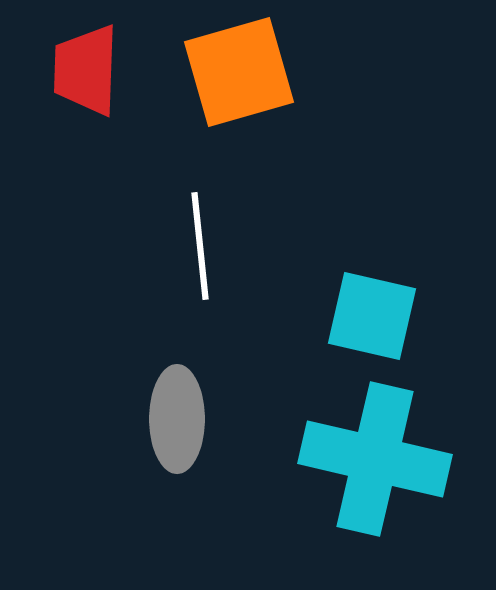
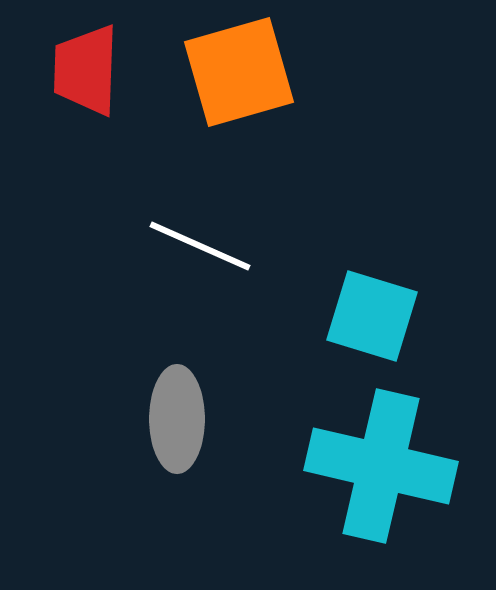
white line: rotated 60 degrees counterclockwise
cyan square: rotated 4 degrees clockwise
cyan cross: moved 6 px right, 7 px down
